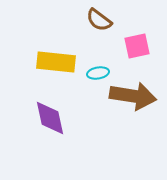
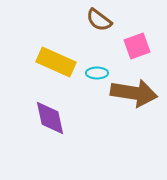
pink square: rotated 8 degrees counterclockwise
yellow rectangle: rotated 18 degrees clockwise
cyan ellipse: moved 1 px left; rotated 10 degrees clockwise
brown arrow: moved 1 px right, 3 px up
